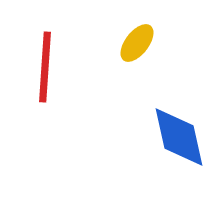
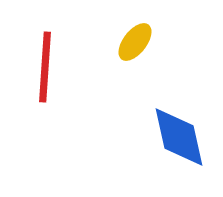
yellow ellipse: moved 2 px left, 1 px up
